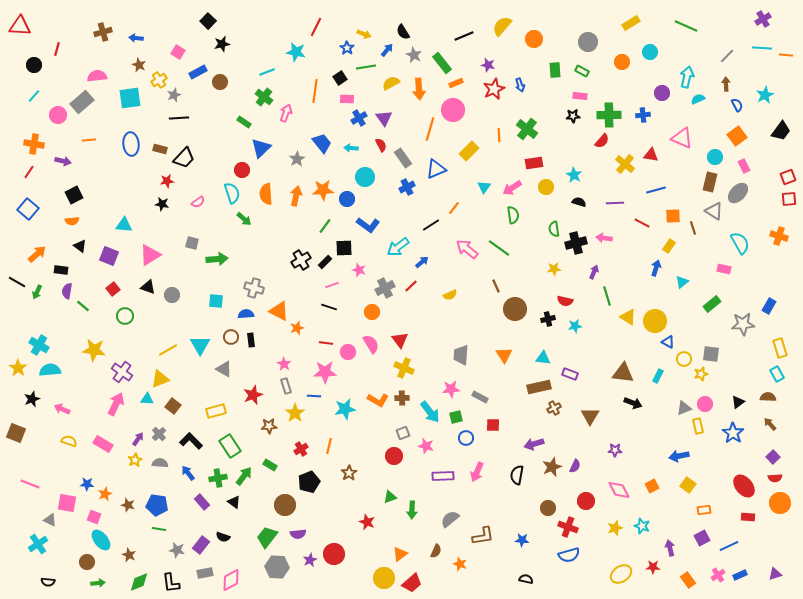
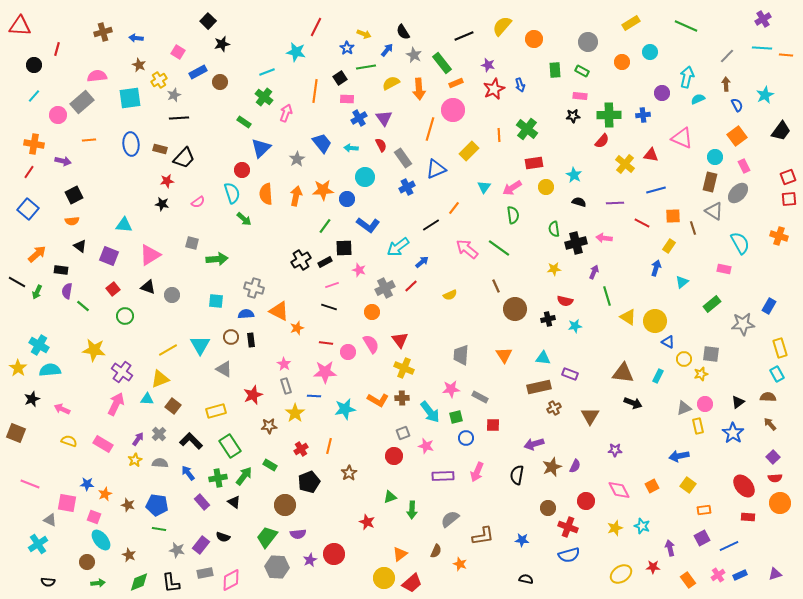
black rectangle at (325, 262): rotated 16 degrees clockwise
